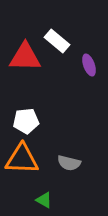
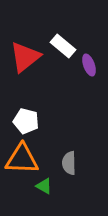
white rectangle: moved 6 px right, 5 px down
red triangle: rotated 40 degrees counterclockwise
white pentagon: rotated 20 degrees clockwise
gray semicircle: rotated 75 degrees clockwise
green triangle: moved 14 px up
